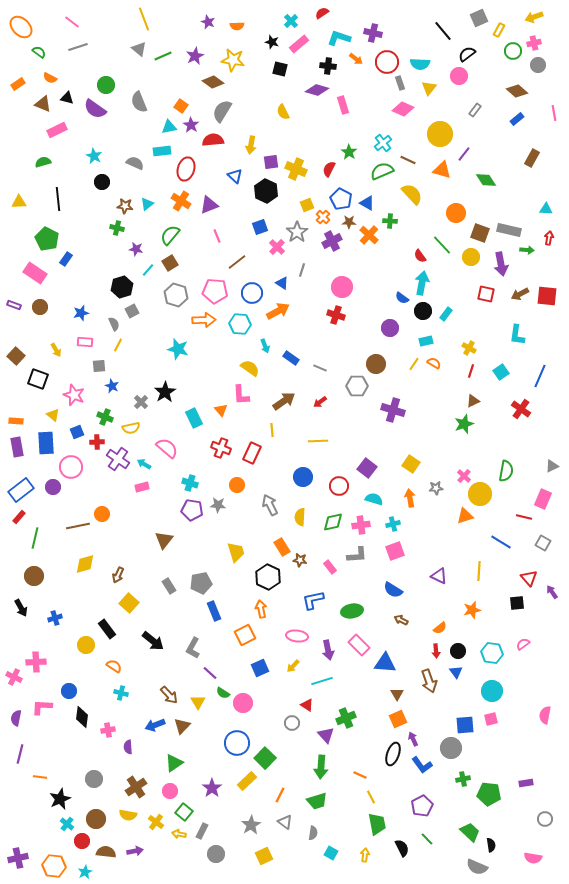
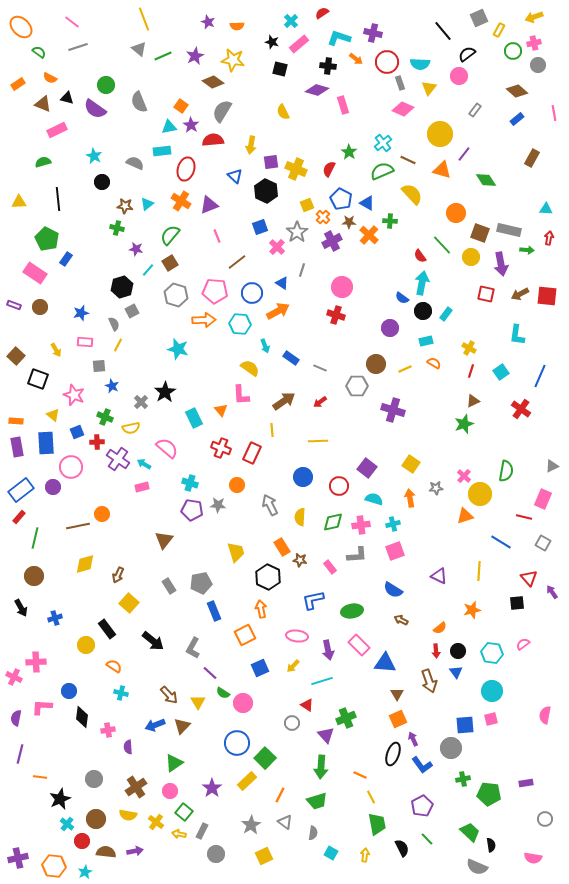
yellow line at (414, 364): moved 9 px left, 5 px down; rotated 32 degrees clockwise
